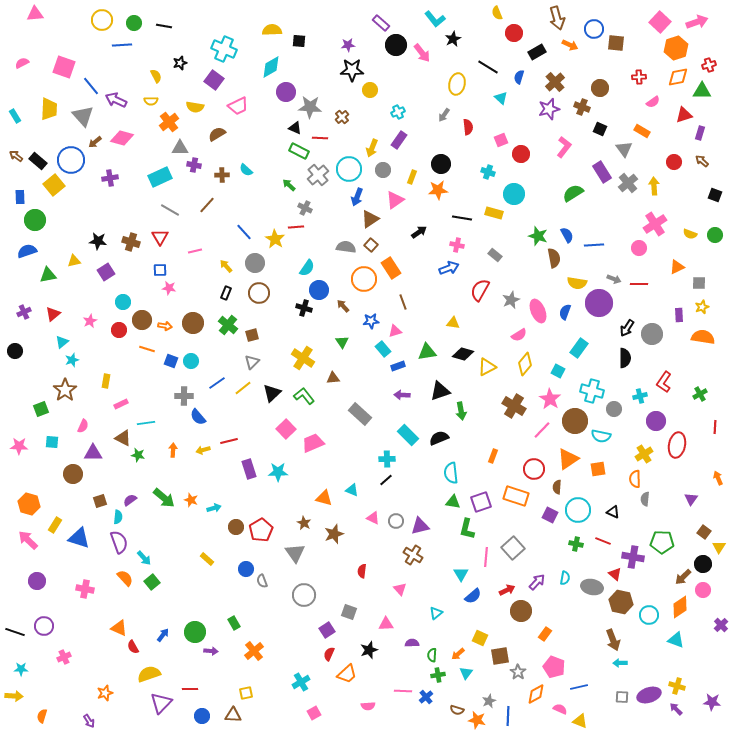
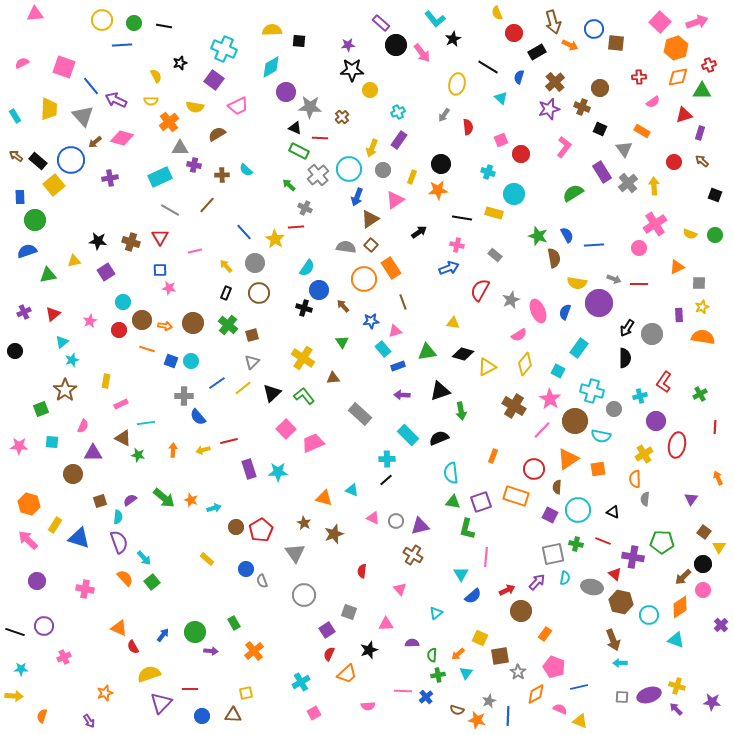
brown arrow at (557, 18): moved 4 px left, 4 px down
gray square at (513, 548): moved 40 px right, 6 px down; rotated 30 degrees clockwise
